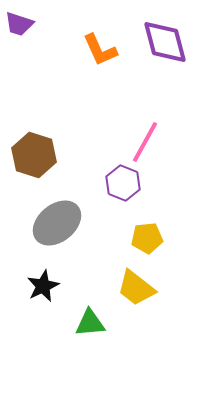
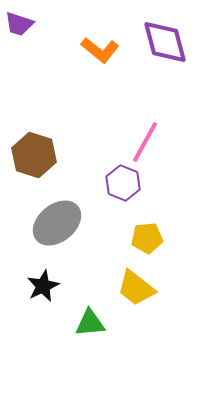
orange L-shape: rotated 27 degrees counterclockwise
